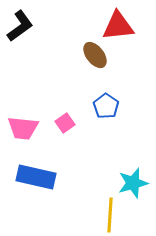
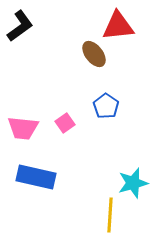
brown ellipse: moved 1 px left, 1 px up
